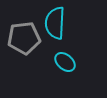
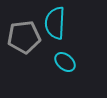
gray pentagon: moved 1 px up
